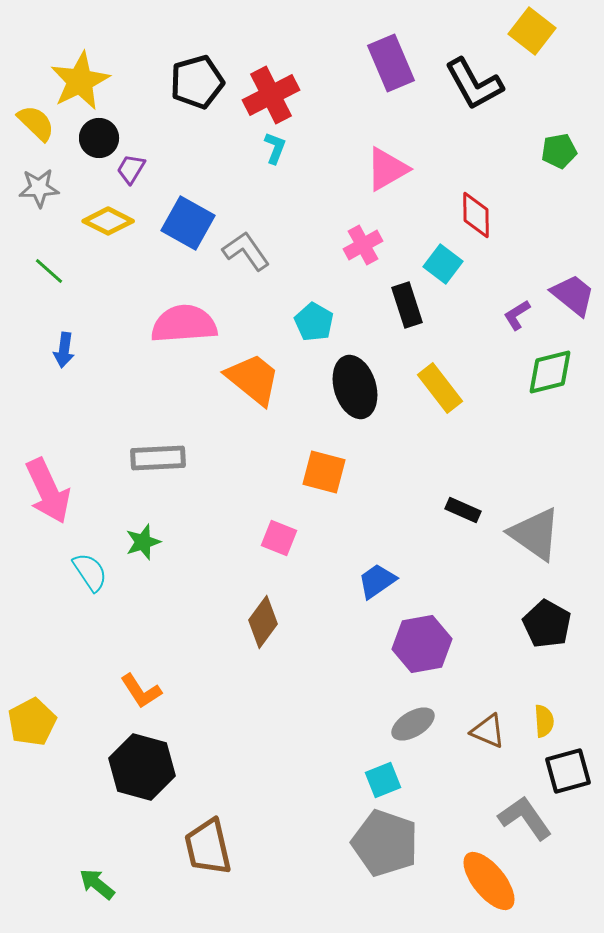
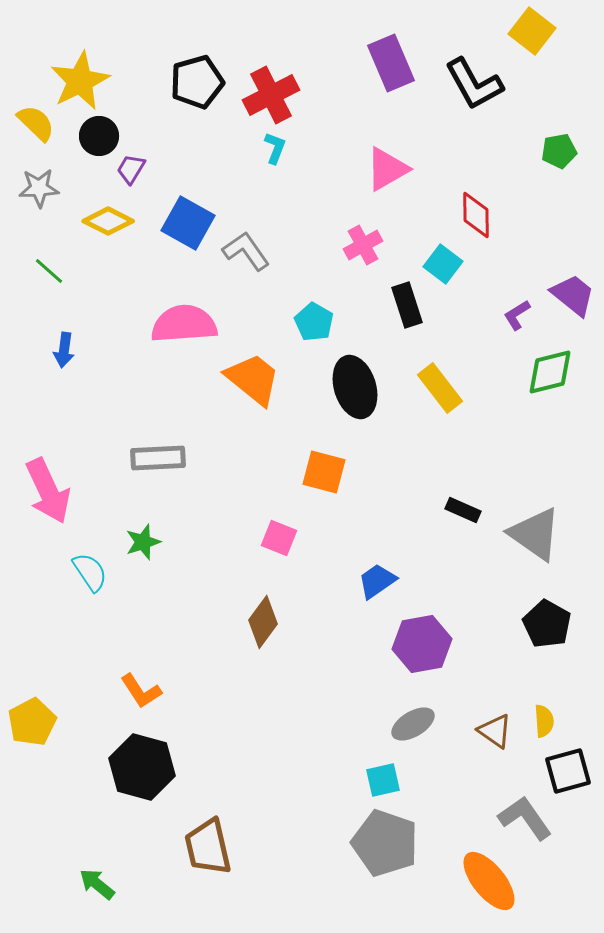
black circle at (99, 138): moved 2 px up
brown triangle at (488, 731): moved 7 px right; rotated 12 degrees clockwise
cyan square at (383, 780): rotated 9 degrees clockwise
